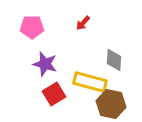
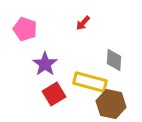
pink pentagon: moved 7 px left, 2 px down; rotated 20 degrees clockwise
purple star: rotated 20 degrees clockwise
